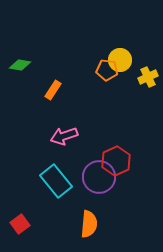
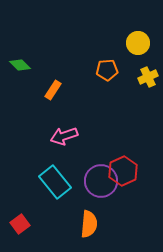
yellow circle: moved 18 px right, 17 px up
green diamond: rotated 35 degrees clockwise
orange pentagon: rotated 10 degrees counterclockwise
red hexagon: moved 7 px right, 10 px down
purple circle: moved 2 px right, 4 px down
cyan rectangle: moved 1 px left, 1 px down
